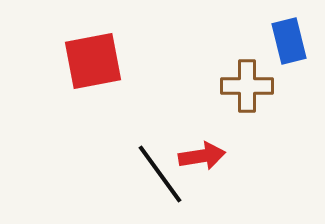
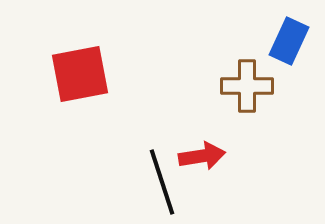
blue rectangle: rotated 39 degrees clockwise
red square: moved 13 px left, 13 px down
black line: moved 2 px right, 8 px down; rotated 18 degrees clockwise
